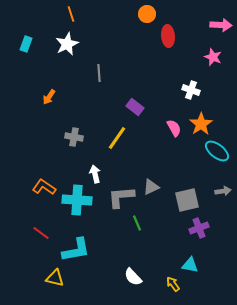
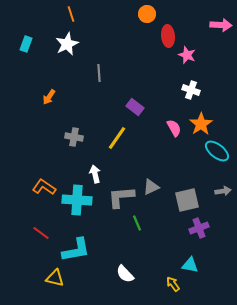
pink star: moved 26 px left, 2 px up
white semicircle: moved 8 px left, 3 px up
